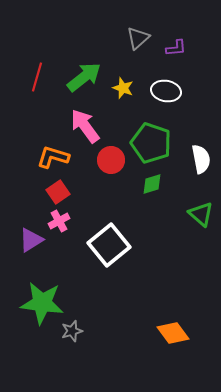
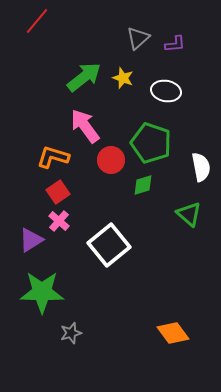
purple L-shape: moved 1 px left, 4 px up
red line: moved 56 px up; rotated 24 degrees clockwise
yellow star: moved 10 px up
white semicircle: moved 8 px down
green diamond: moved 9 px left, 1 px down
green triangle: moved 12 px left
pink cross: rotated 20 degrees counterclockwise
green star: moved 11 px up; rotated 6 degrees counterclockwise
gray star: moved 1 px left, 2 px down
